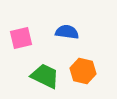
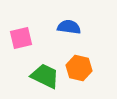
blue semicircle: moved 2 px right, 5 px up
orange hexagon: moved 4 px left, 3 px up
